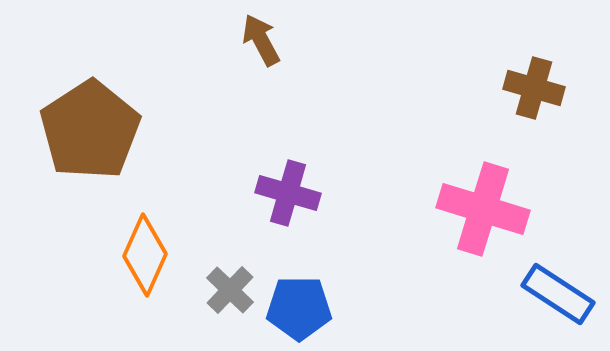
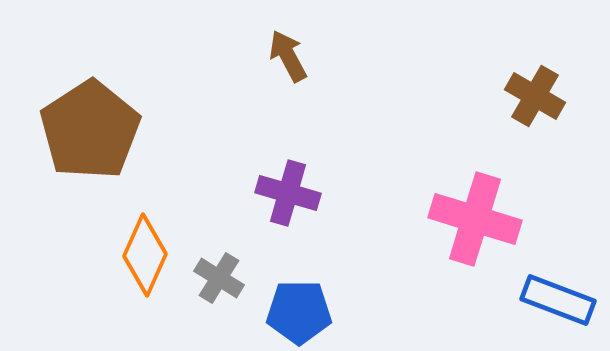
brown arrow: moved 27 px right, 16 px down
brown cross: moved 1 px right, 8 px down; rotated 14 degrees clockwise
pink cross: moved 8 px left, 10 px down
gray cross: moved 11 px left, 12 px up; rotated 12 degrees counterclockwise
blue rectangle: moved 6 px down; rotated 12 degrees counterclockwise
blue pentagon: moved 4 px down
